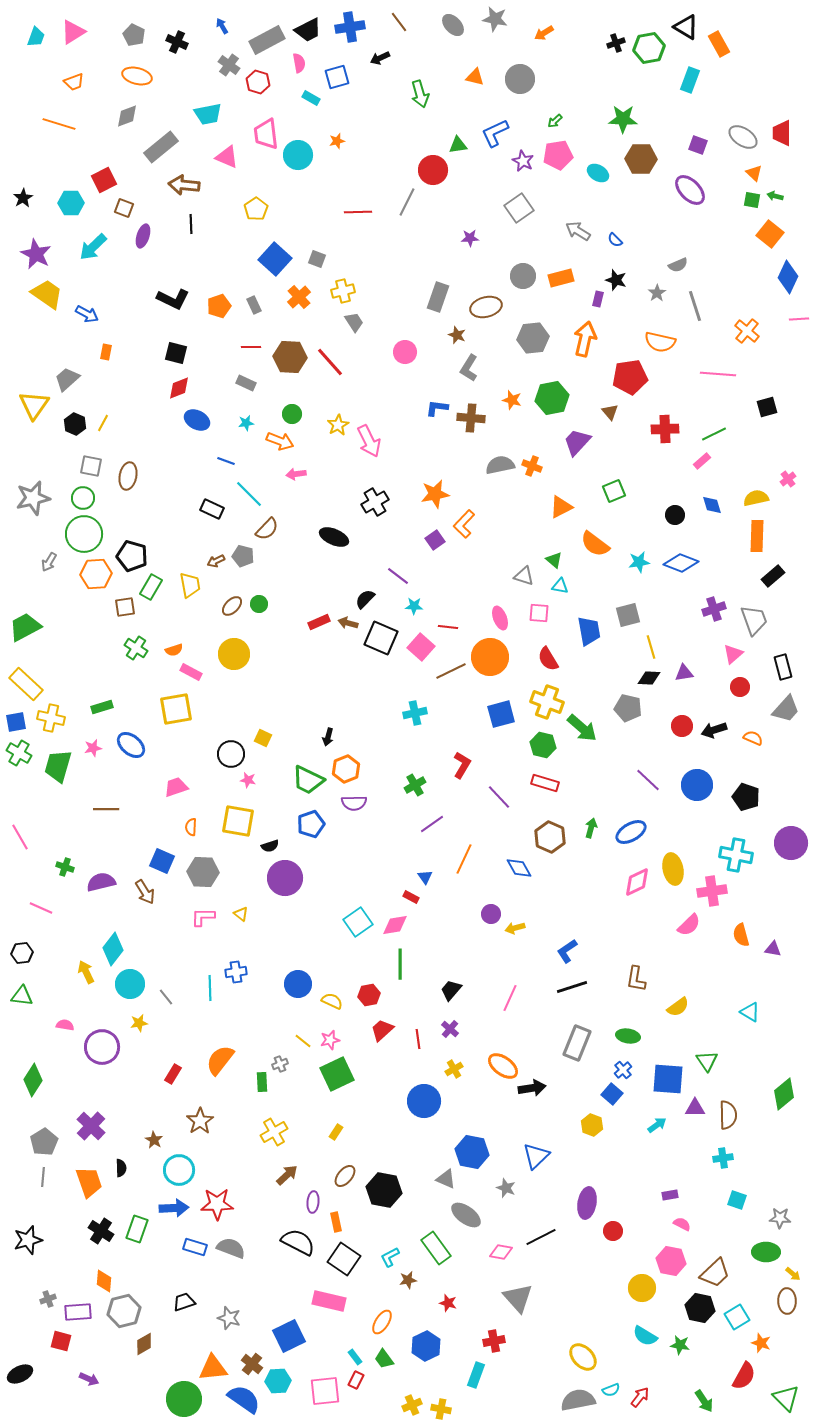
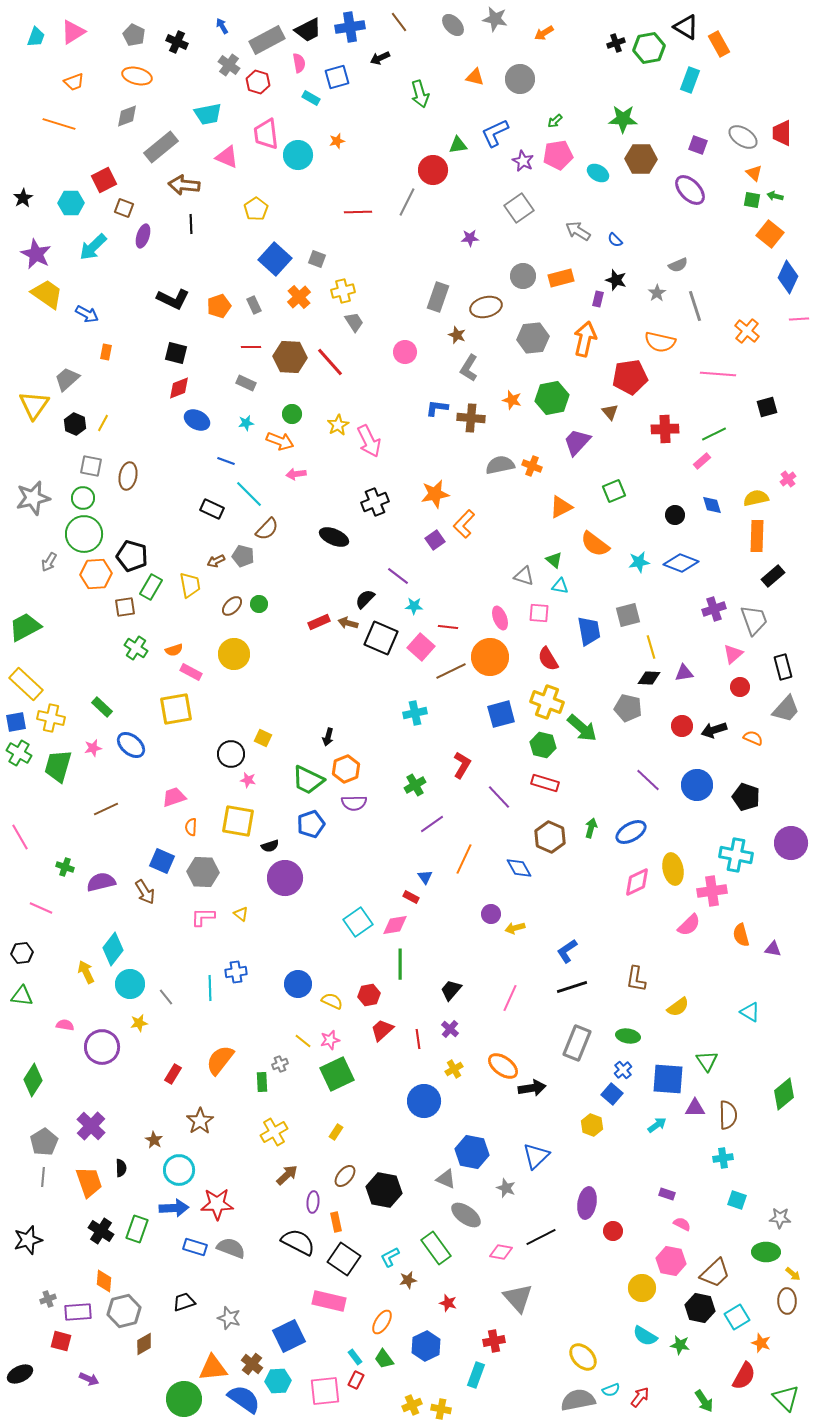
black cross at (375, 502): rotated 8 degrees clockwise
green rectangle at (102, 707): rotated 60 degrees clockwise
pink trapezoid at (176, 787): moved 2 px left, 10 px down
brown line at (106, 809): rotated 25 degrees counterclockwise
purple rectangle at (670, 1195): moved 3 px left, 1 px up; rotated 28 degrees clockwise
